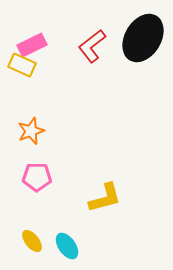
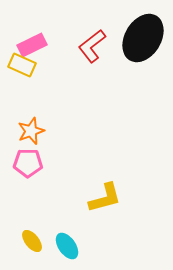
pink pentagon: moved 9 px left, 14 px up
